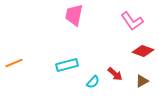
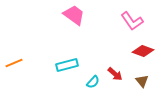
pink trapezoid: rotated 115 degrees clockwise
brown triangle: rotated 40 degrees counterclockwise
